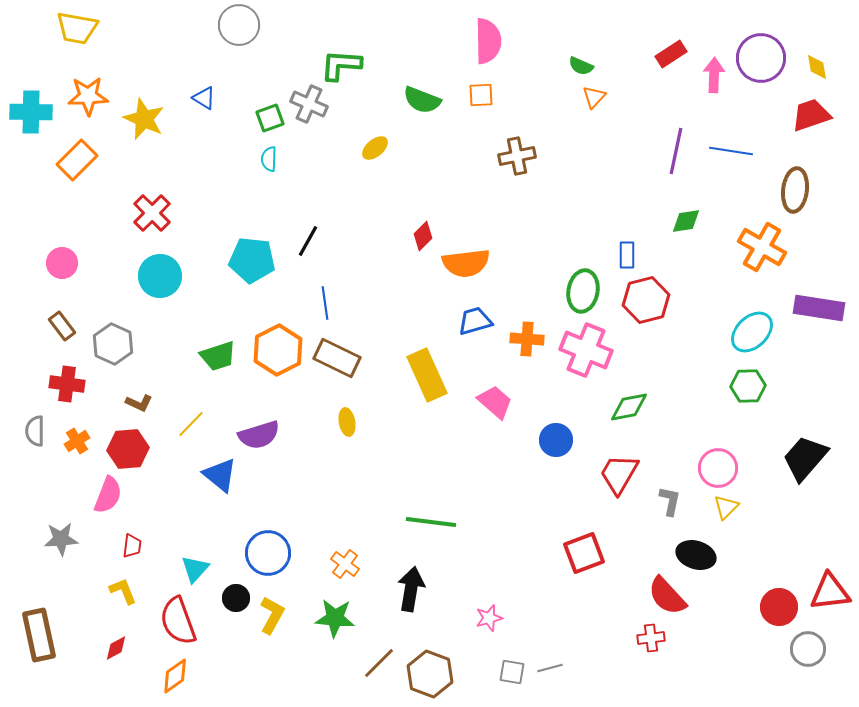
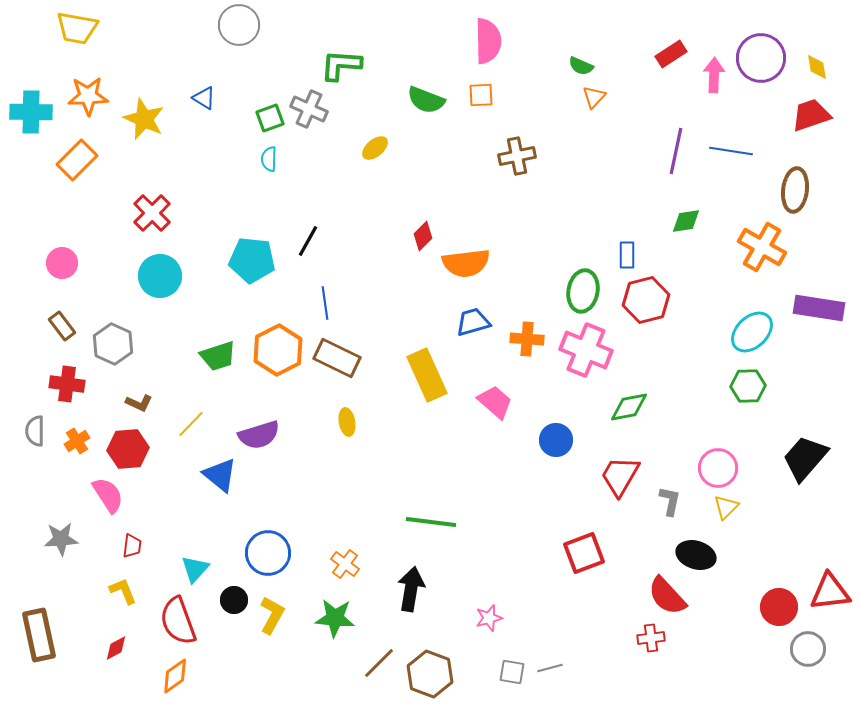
green semicircle at (422, 100): moved 4 px right
gray cross at (309, 104): moved 5 px down
blue trapezoid at (475, 321): moved 2 px left, 1 px down
red trapezoid at (619, 474): moved 1 px right, 2 px down
pink semicircle at (108, 495): rotated 54 degrees counterclockwise
black circle at (236, 598): moved 2 px left, 2 px down
